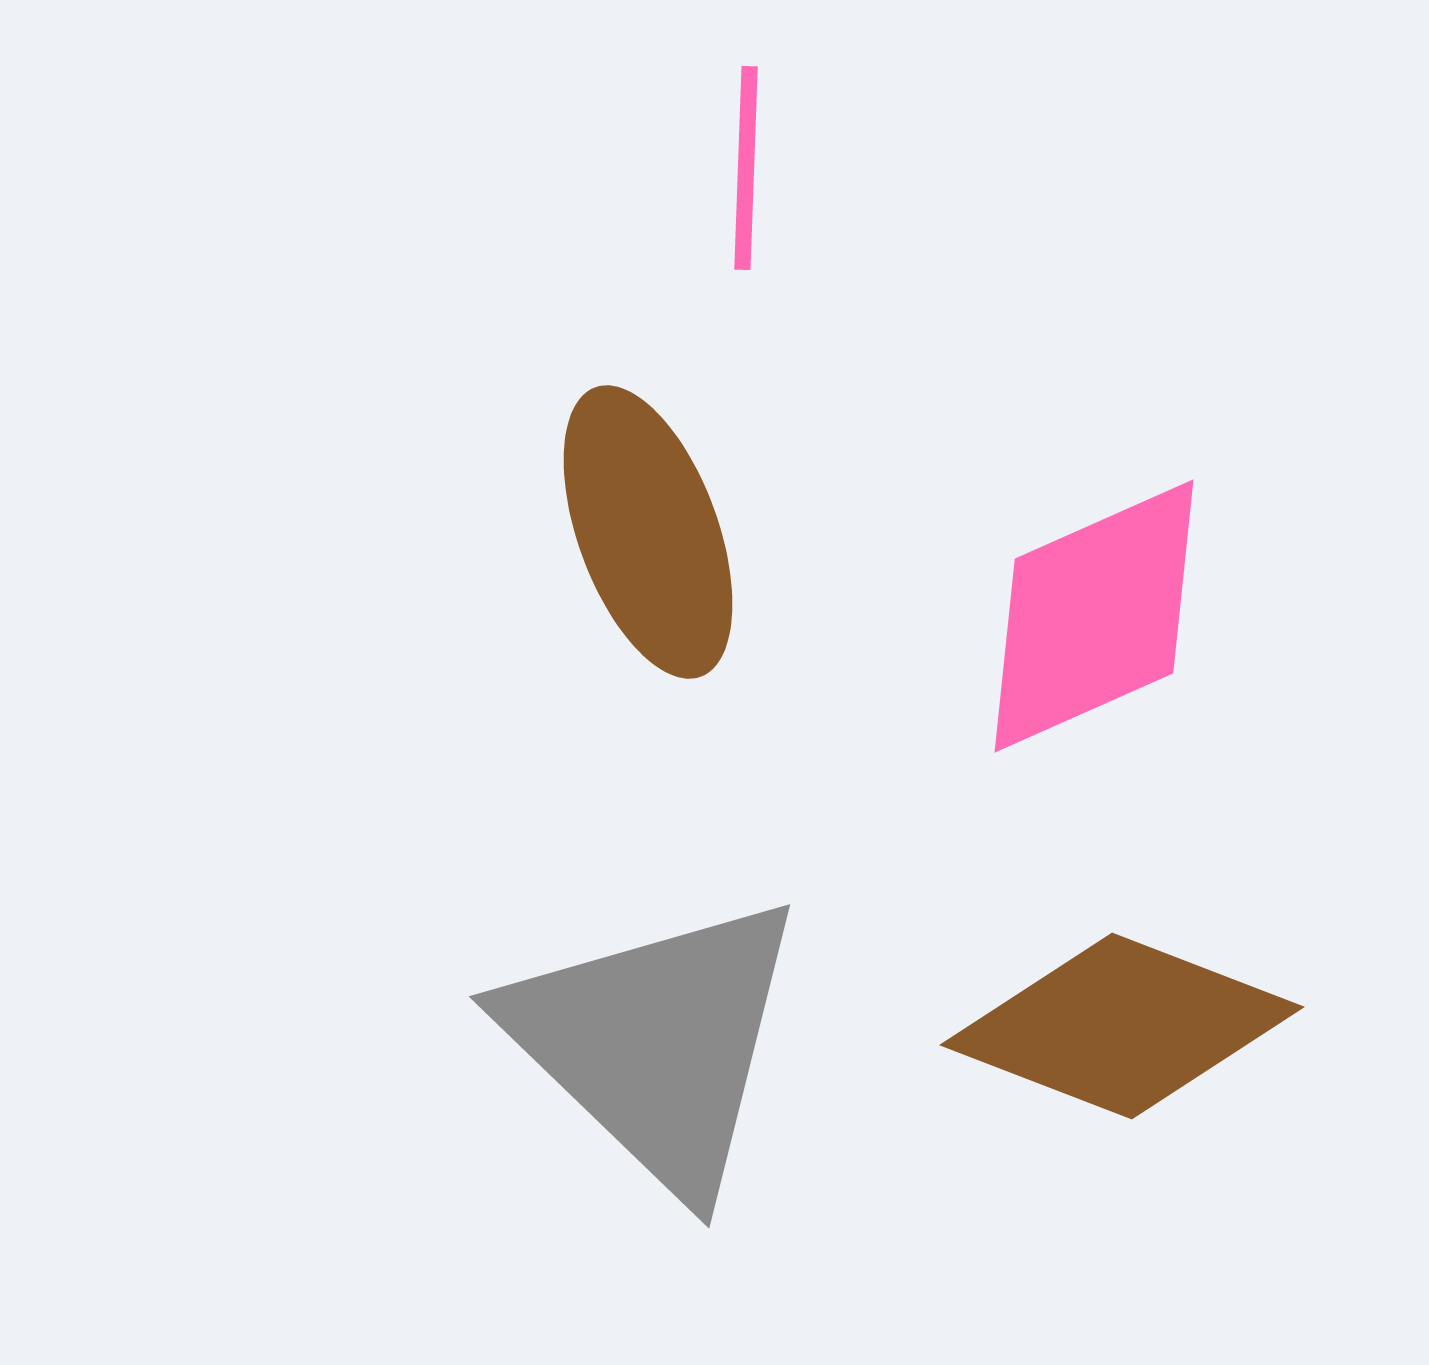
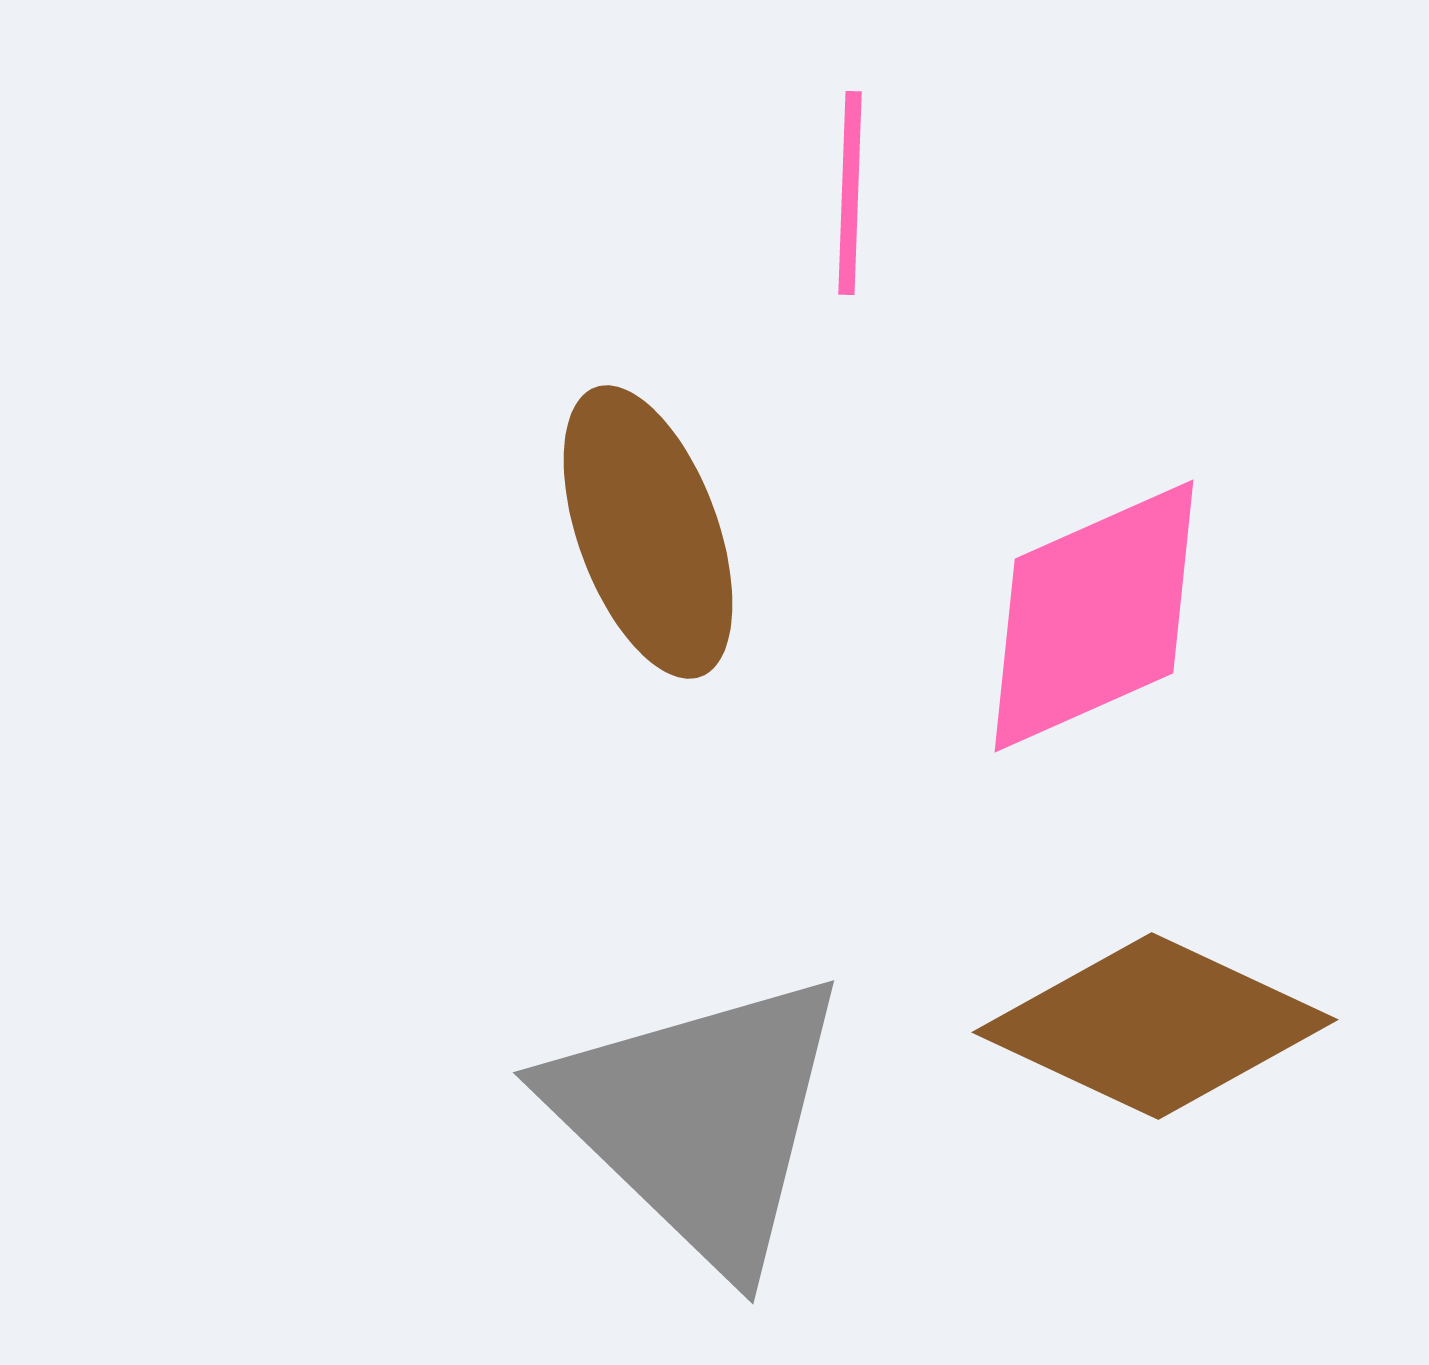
pink line: moved 104 px right, 25 px down
brown diamond: moved 33 px right; rotated 4 degrees clockwise
gray triangle: moved 44 px right, 76 px down
